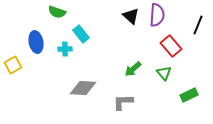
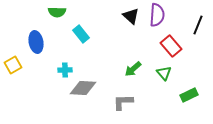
green semicircle: rotated 18 degrees counterclockwise
cyan cross: moved 21 px down
